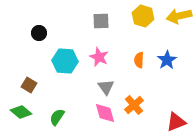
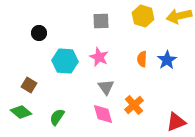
orange semicircle: moved 3 px right, 1 px up
pink diamond: moved 2 px left, 1 px down
